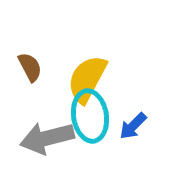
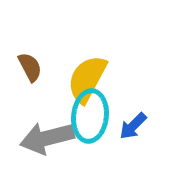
cyan ellipse: rotated 15 degrees clockwise
